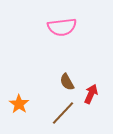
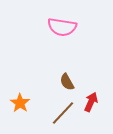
pink semicircle: rotated 16 degrees clockwise
red arrow: moved 8 px down
orange star: moved 1 px right, 1 px up
